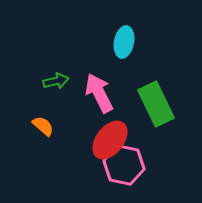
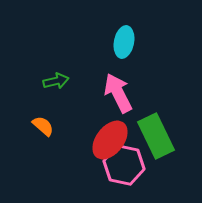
pink arrow: moved 19 px right
green rectangle: moved 32 px down
